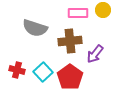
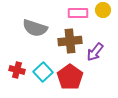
purple arrow: moved 2 px up
